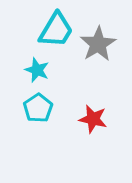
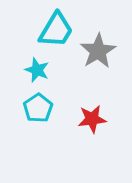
gray star: moved 7 px down
red star: moved 1 px left; rotated 20 degrees counterclockwise
